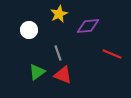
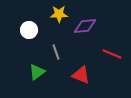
yellow star: rotated 24 degrees clockwise
purple diamond: moved 3 px left
gray line: moved 2 px left, 1 px up
red triangle: moved 18 px right
